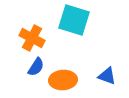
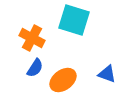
blue semicircle: moved 1 px left, 1 px down
blue triangle: moved 2 px up
orange ellipse: rotated 32 degrees counterclockwise
